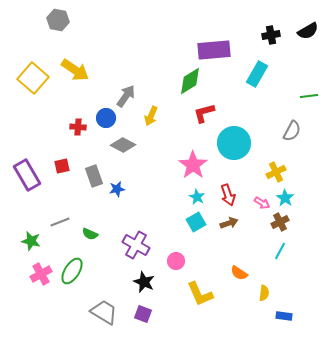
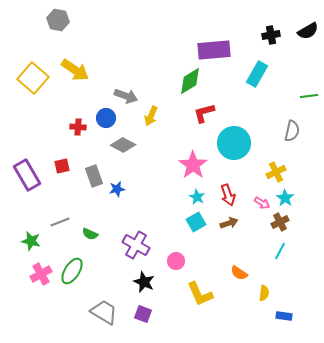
gray arrow at (126, 96): rotated 75 degrees clockwise
gray semicircle at (292, 131): rotated 15 degrees counterclockwise
